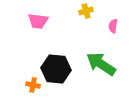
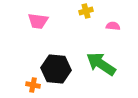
pink semicircle: rotated 88 degrees clockwise
